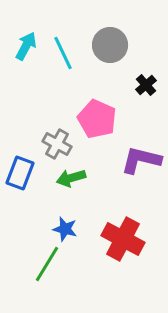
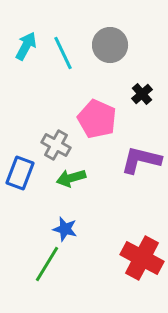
black cross: moved 4 px left, 9 px down
gray cross: moved 1 px left, 1 px down
red cross: moved 19 px right, 19 px down
